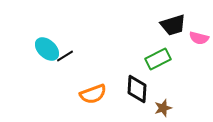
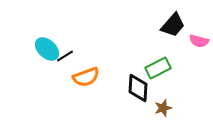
black trapezoid: rotated 32 degrees counterclockwise
pink semicircle: moved 3 px down
green rectangle: moved 9 px down
black diamond: moved 1 px right, 1 px up
orange semicircle: moved 7 px left, 17 px up
